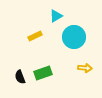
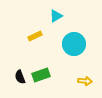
cyan circle: moved 7 px down
yellow arrow: moved 13 px down
green rectangle: moved 2 px left, 2 px down
